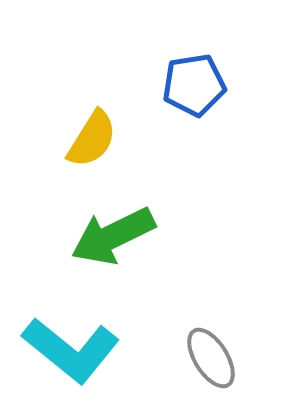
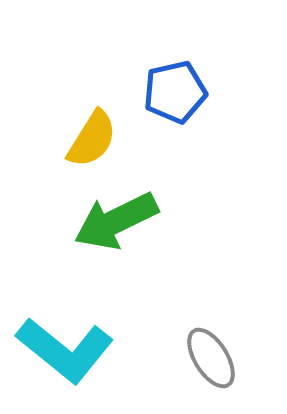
blue pentagon: moved 19 px left, 7 px down; rotated 4 degrees counterclockwise
green arrow: moved 3 px right, 15 px up
cyan L-shape: moved 6 px left
